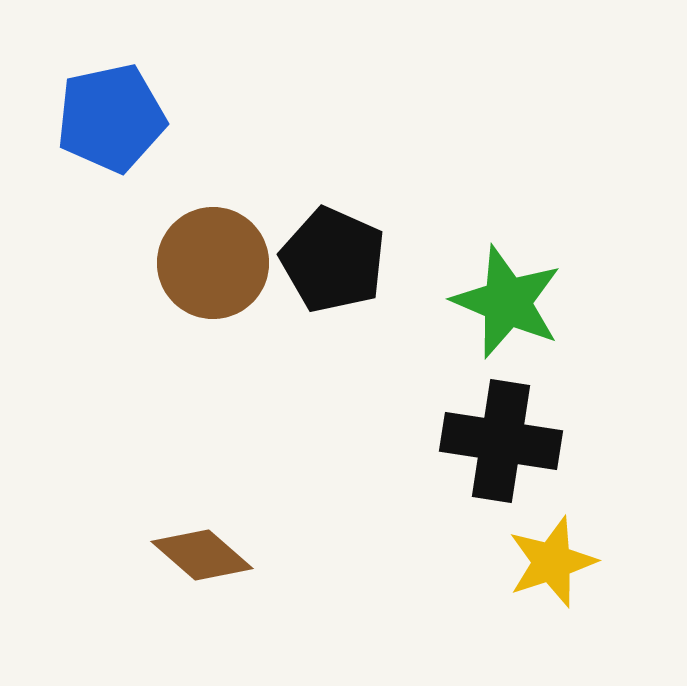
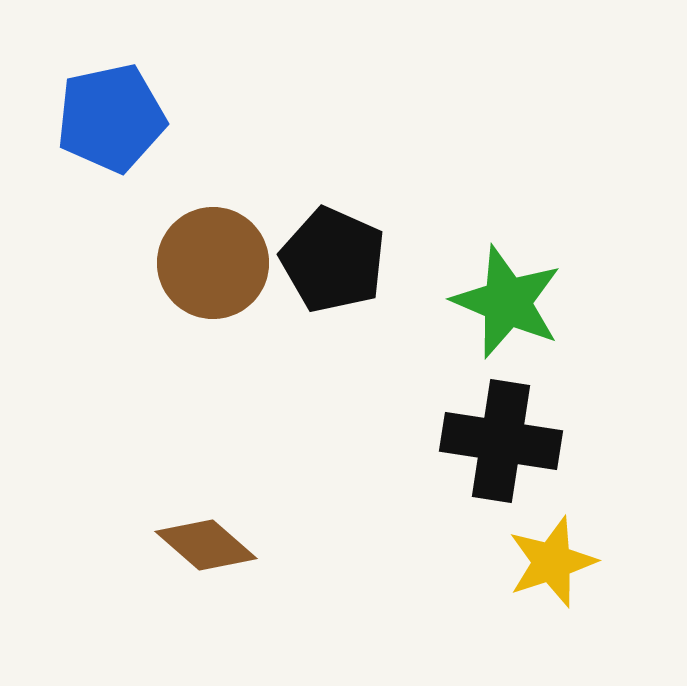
brown diamond: moved 4 px right, 10 px up
